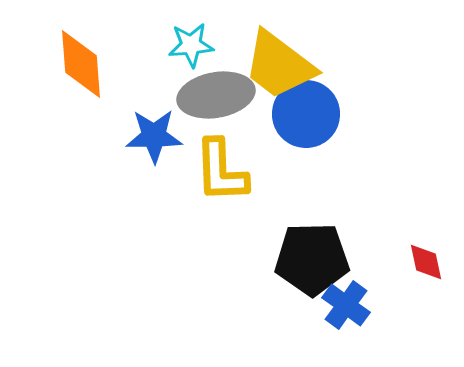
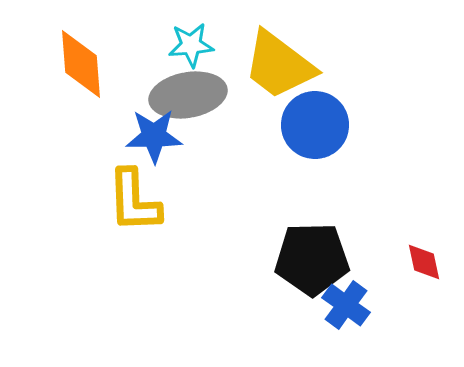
gray ellipse: moved 28 px left
blue circle: moved 9 px right, 11 px down
yellow L-shape: moved 87 px left, 30 px down
red diamond: moved 2 px left
